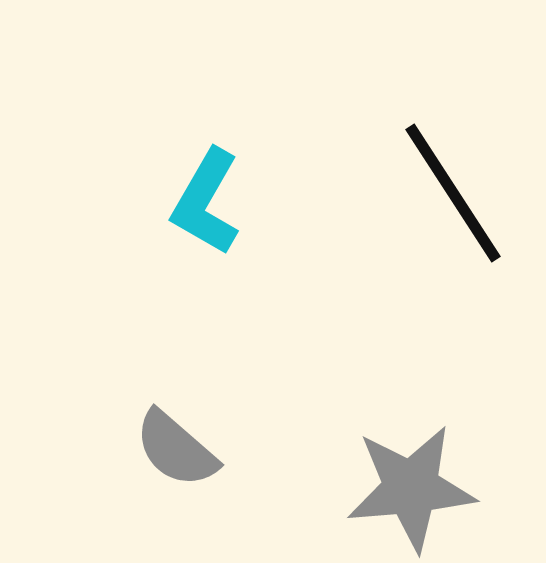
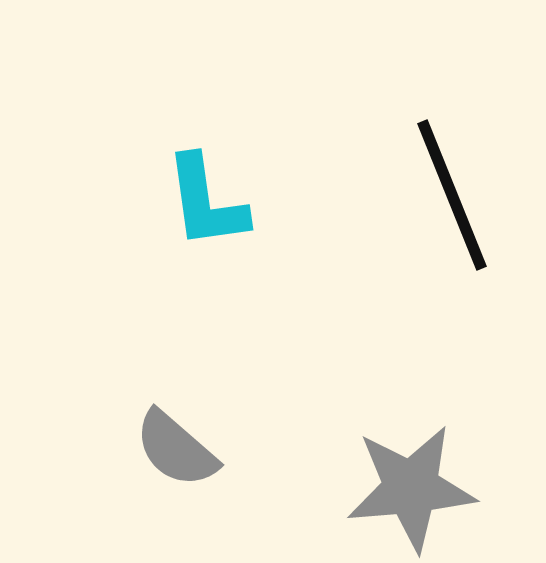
black line: moved 1 px left, 2 px down; rotated 11 degrees clockwise
cyan L-shape: rotated 38 degrees counterclockwise
